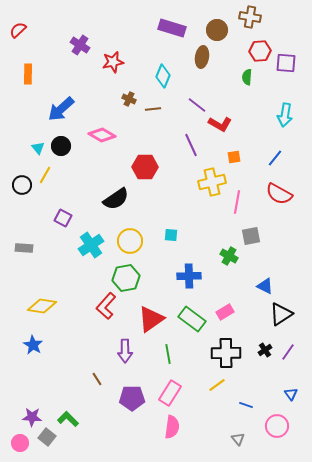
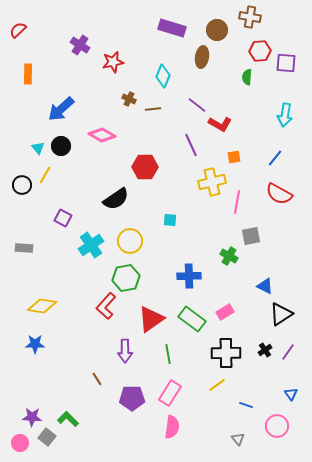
cyan square at (171, 235): moved 1 px left, 15 px up
blue star at (33, 345): moved 2 px right, 1 px up; rotated 30 degrees counterclockwise
